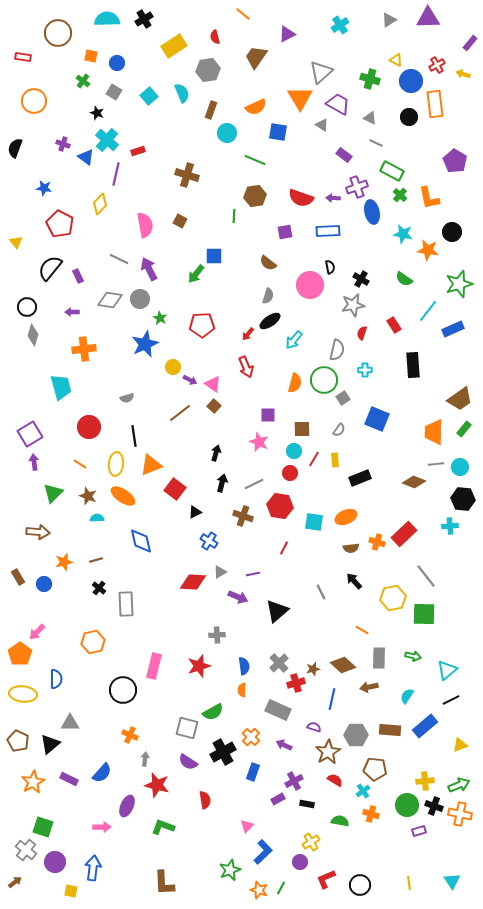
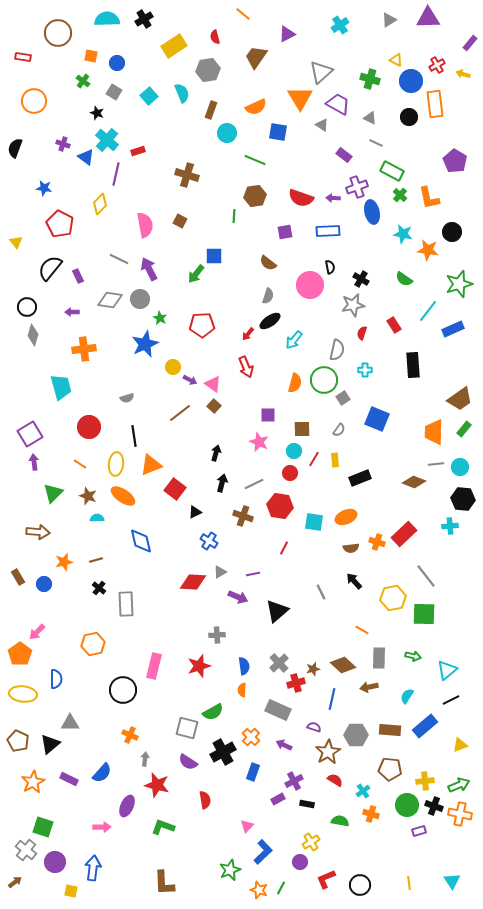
orange hexagon at (93, 642): moved 2 px down
brown pentagon at (375, 769): moved 15 px right
